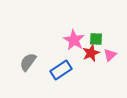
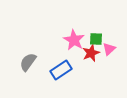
pink triangle: moved 1 px left, 6 px up
